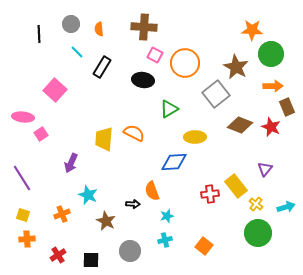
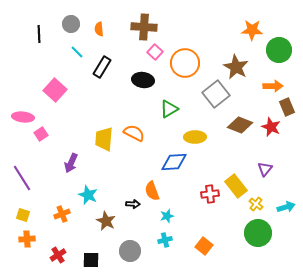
green circle at (271, 54): moved 8 px right, 4 px up
pink square at (155, 55): moved 3 px up; rotated 14 degrees clockwise
